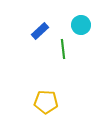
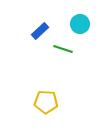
cyan circle: moved 1 px left, 1 px up
green line: rotated 66 degrees counterclockwise
